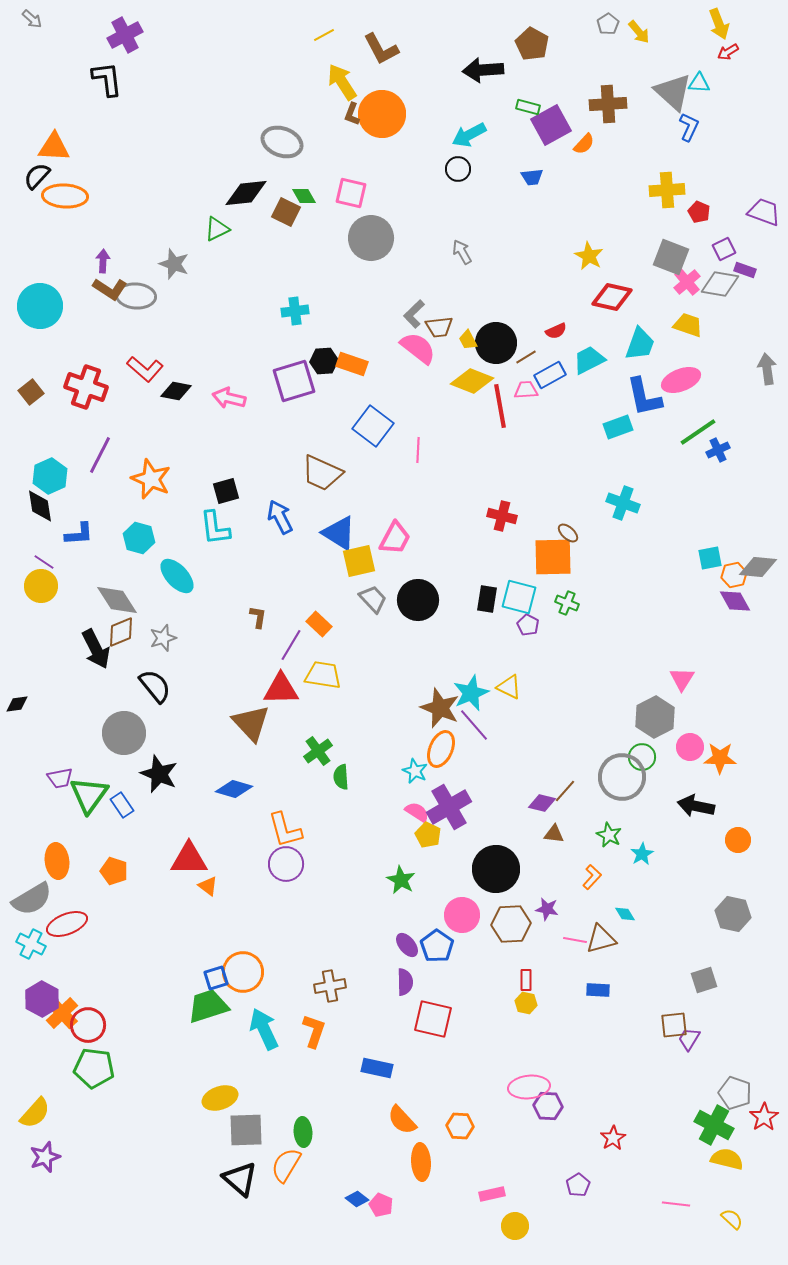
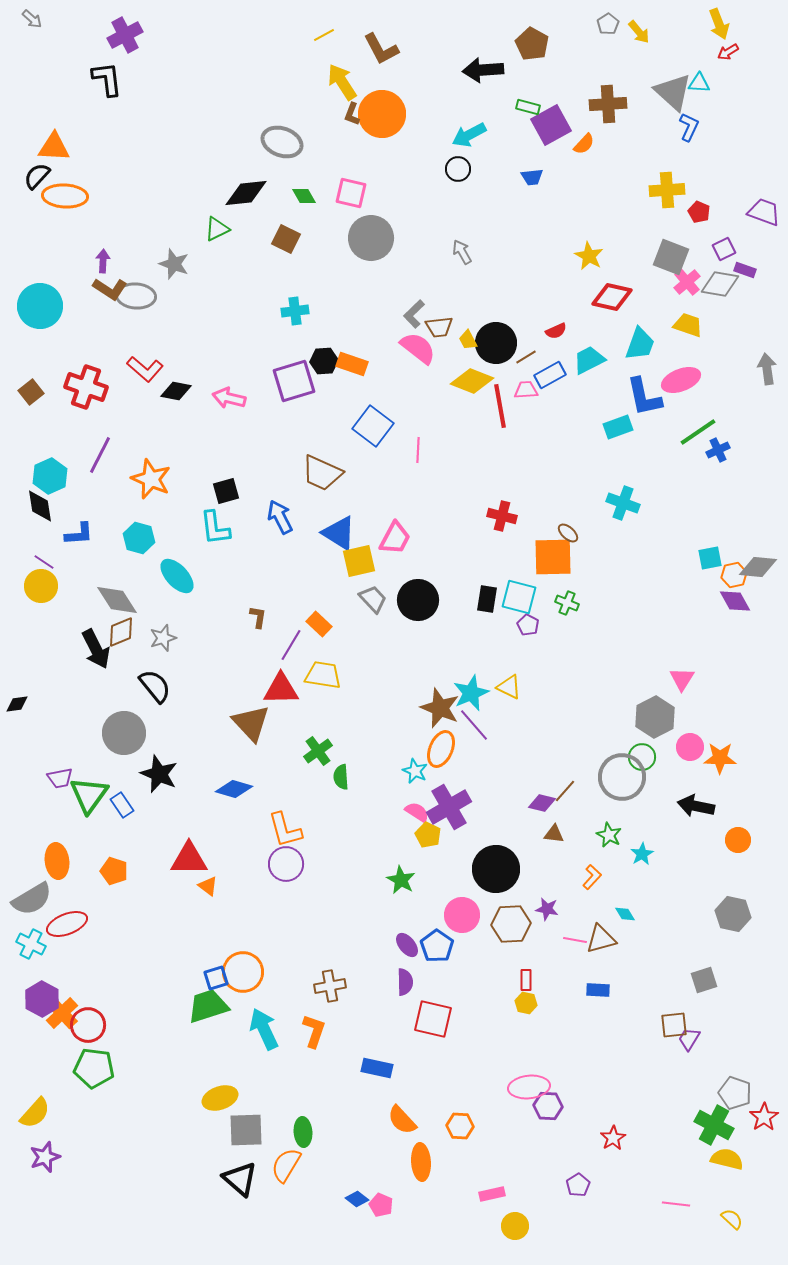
brown square at (286, 212): moved 27 px down
